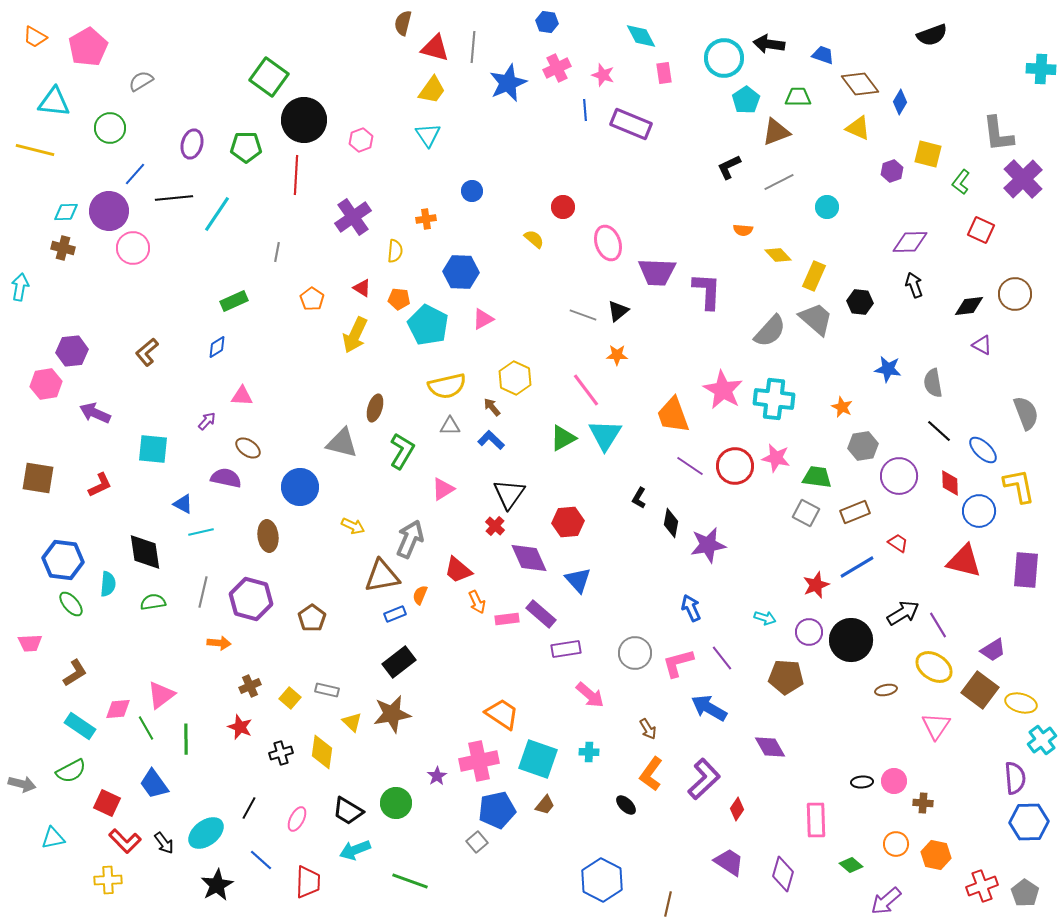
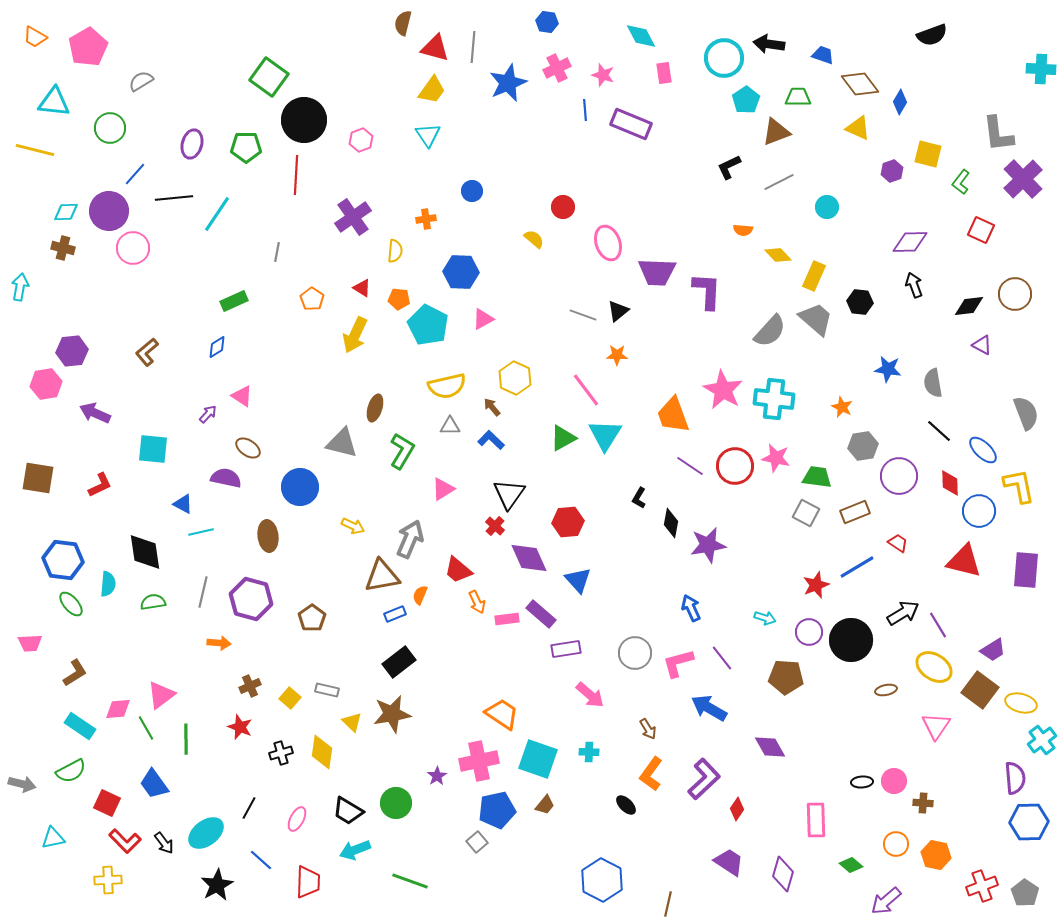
pink triangle at (242, 396): rotated 30 degrees clockwise
purple arrow at (207, 421): moved 1 px right, 7 px up
